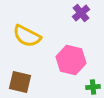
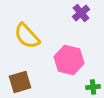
yellow semicircle: rotated 20 degrees clockwise
pink hexagon: moved 2 px left
brown square: rotated 30 degrees counterclockwise
